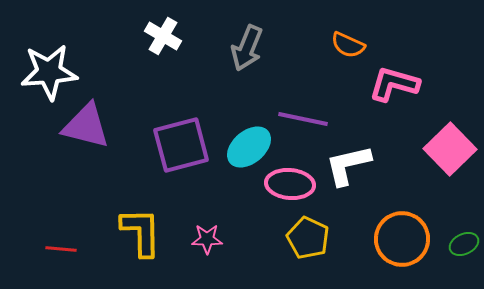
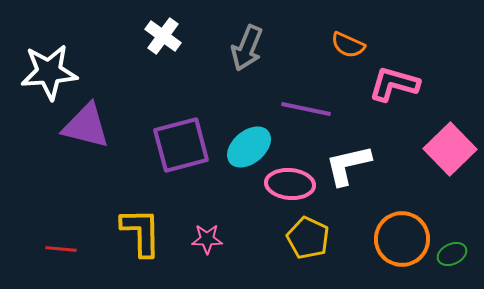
white cross: rotated 6 degrees clockwise
purple line: moved 3 px right, 10 px up
green ellipse: moved 12 px left, 10 px down
